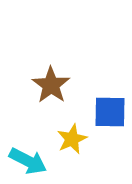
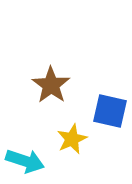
blue square: moved 1 px up; rotated 12 degrees clockwise
cyan arrow: moved 3 px left; rotated 9 degrees counterclockwise
